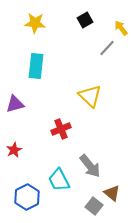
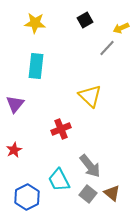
yellow arrow: rotated 77 degrees counterclockwise
purple triangle: rotated 36 degrees counterclockwise
gray square: moved 6 px left, 12 px up
